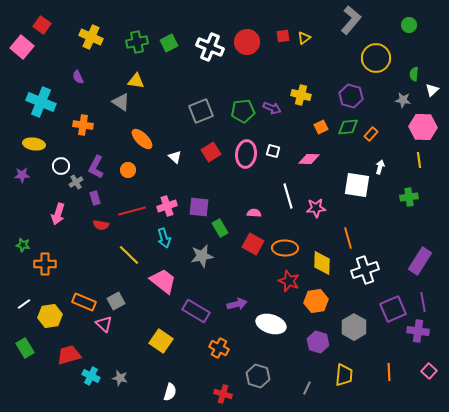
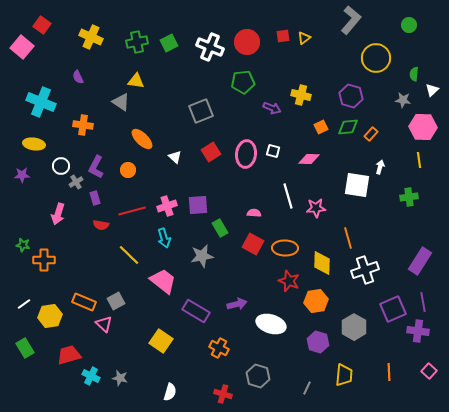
green pentagon at (243, 111): moved 29 px up
purple square at (199, 207): moved 1 px left, 2 px up; rotated 10 degrees counterclockwise
orange cross at (45, 264): moved 1 px left, 4 px up
